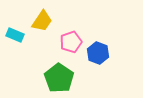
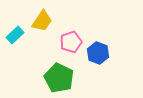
cyan rectangle: rotated 66 degrees counterclockwise
green pentagon: rotated 8 degrees counterclockwise
